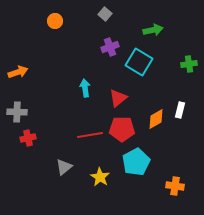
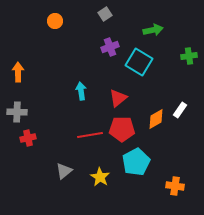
gray square: rotated 16 degrees clockwise
green cross: moved 8 px up
orange arrow: rotated 72 degrees counterclockwise
cyan arrow: moved 4 px left, 3 px down
white rectangle: rotated 21 degrees clockwise
gray triangle: moved 4 px down
